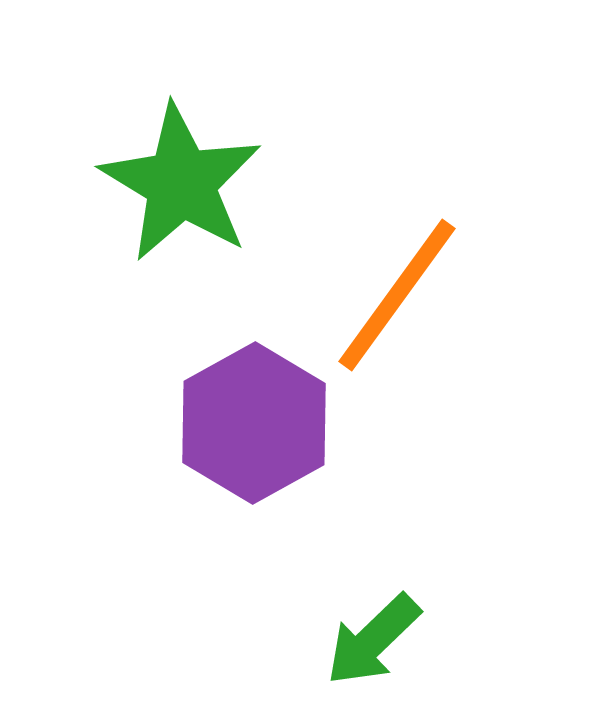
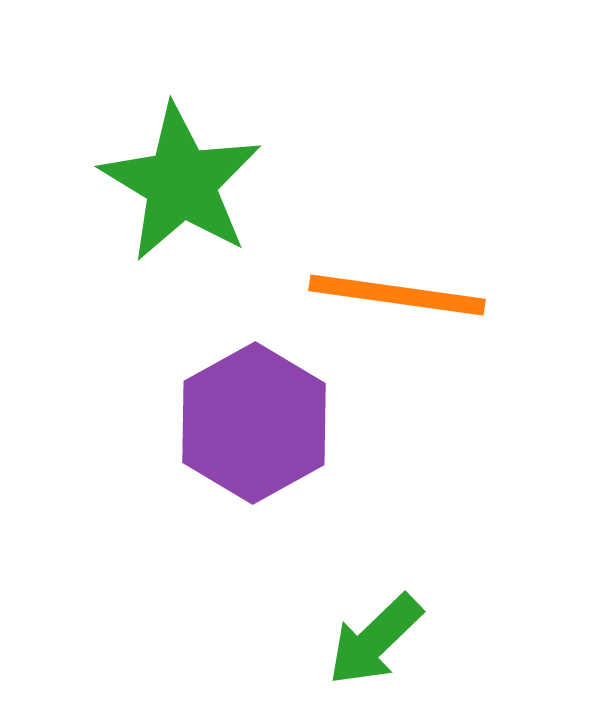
orange line: rotated 62 degrees clockwise
green arrow: moved 2 px right
